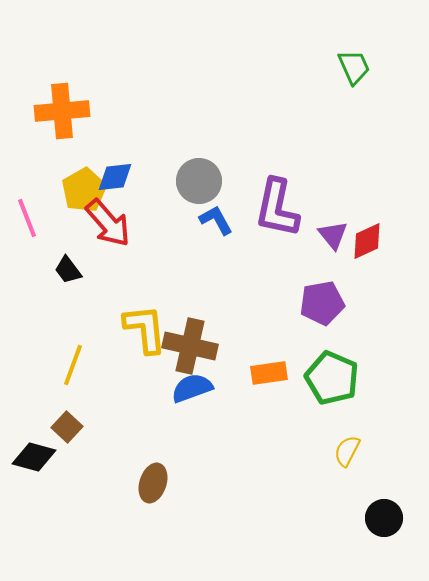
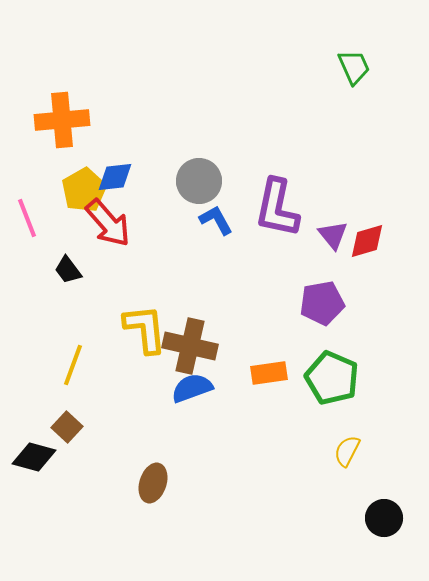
orange cross: moved 9 px down
red diamond: rotated 9 degrees clockwise
